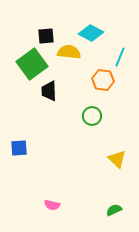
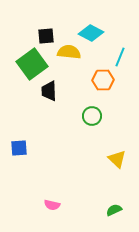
orange hexagon: rotated 10 degrees counterclockwise
